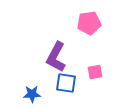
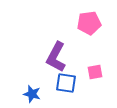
blue star: rotated 18 degrees clockwise
